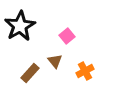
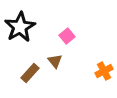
black star: moved 1 px down
orange cross: moved 19 px right
